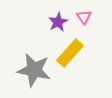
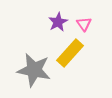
pink triangle: moved 7 px down
